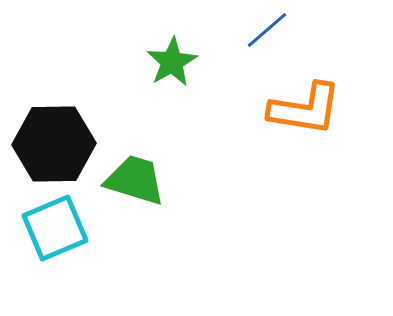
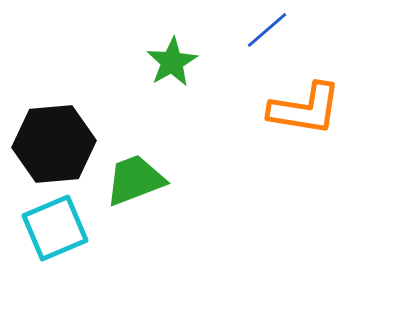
black hexagon: rotated 4 degrees counterclockwise
green trapezoid: rotated 38 degrees counterclockwise
